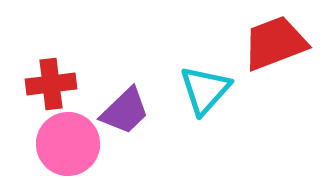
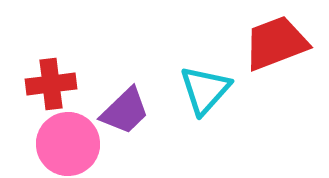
red trapezoid: moved 1 px right
